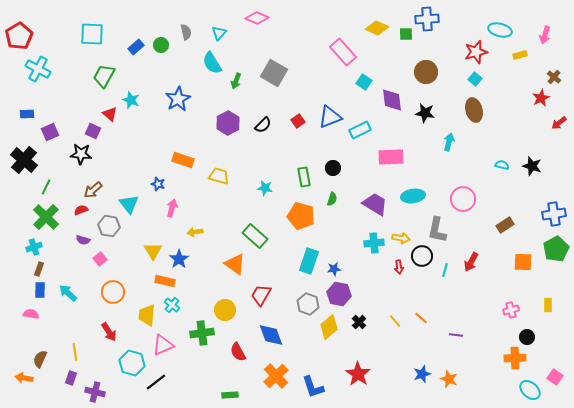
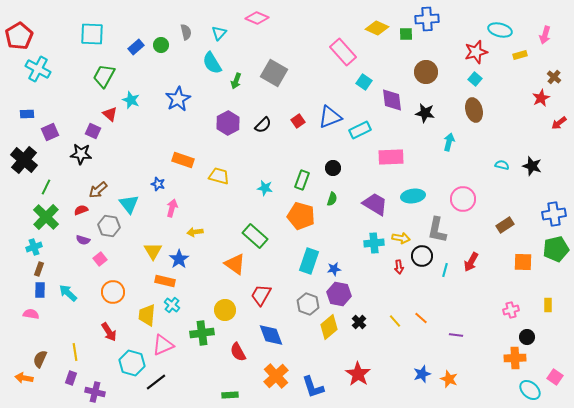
green rectangle at (304, 177): moved 2 px left, 3 px down; rotated 30 degrees clockwise
brown arrow at (93, 190): moved 5 px right
green pentagon at (556, 249): rotated 15 degrees clockwise
